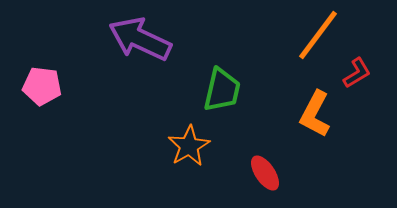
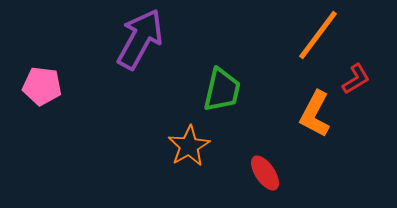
purple arrow: rotated 94 degrees clockwise
red L-shape: moved 1 px left, 6 px down
